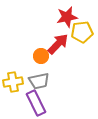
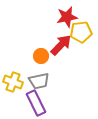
yellow pentagon: moved 1 px left
red arrow: moved 3 px right, 1 px down
yellow cross: rotated 30 degrees clockwise
